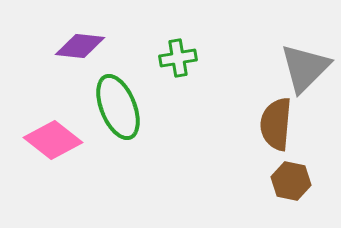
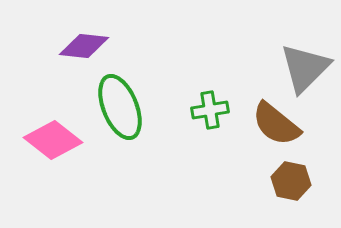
purple diamond: moved 4 px right
green cross: moved 32 px right, 52 px down
green ellipse: moved 2 px right
brown semicircle: rotated 56 degrees counterclockwise
